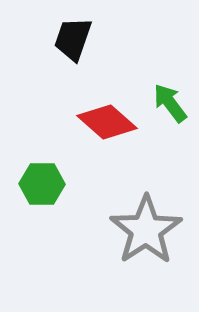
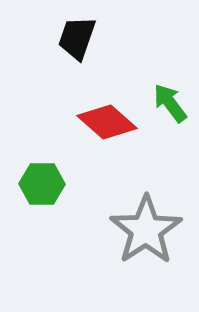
black trapezoid: moved 4 px right, 1 px up
